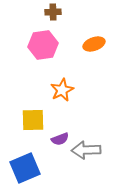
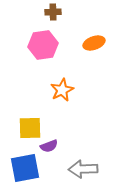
orange ellipse: moved 1 px up
yellow square: moved 3 px left, 8 px down
purple semicircle: moved 11 px left, 7 px down
gray arrow: moved 3 px left, 19 px down
blue square: rotated 12 degrees clockwise
